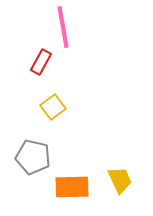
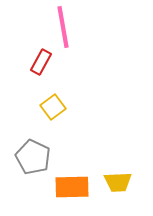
gray pentagon: rotated 12 degrees clockwise
yellow trapezoid: moved 2 px left, 2 px down; rotated 112 degrees clockwise
